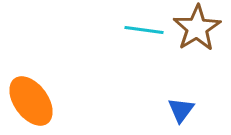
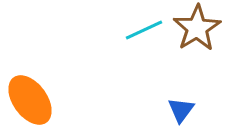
cyan line: rotated 33 degrees counterclockwise
orange ellipse: moved 1 px left, 1 px up
